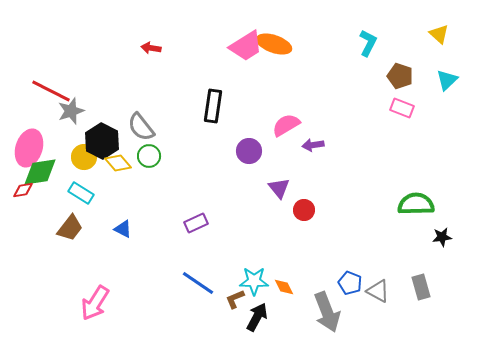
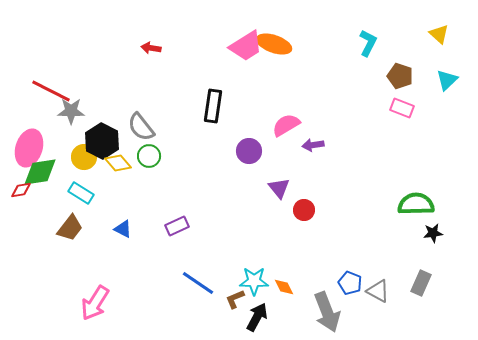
gray star: rotated 20 degrees clockwise
red diamond: moved 2 px left
purple rectangle: moved 19 px left, 3 px down
black star: moved 9 px left, 4 px up
gray rectangle: moved 4 px up; rotated 40 degrees clockwise
